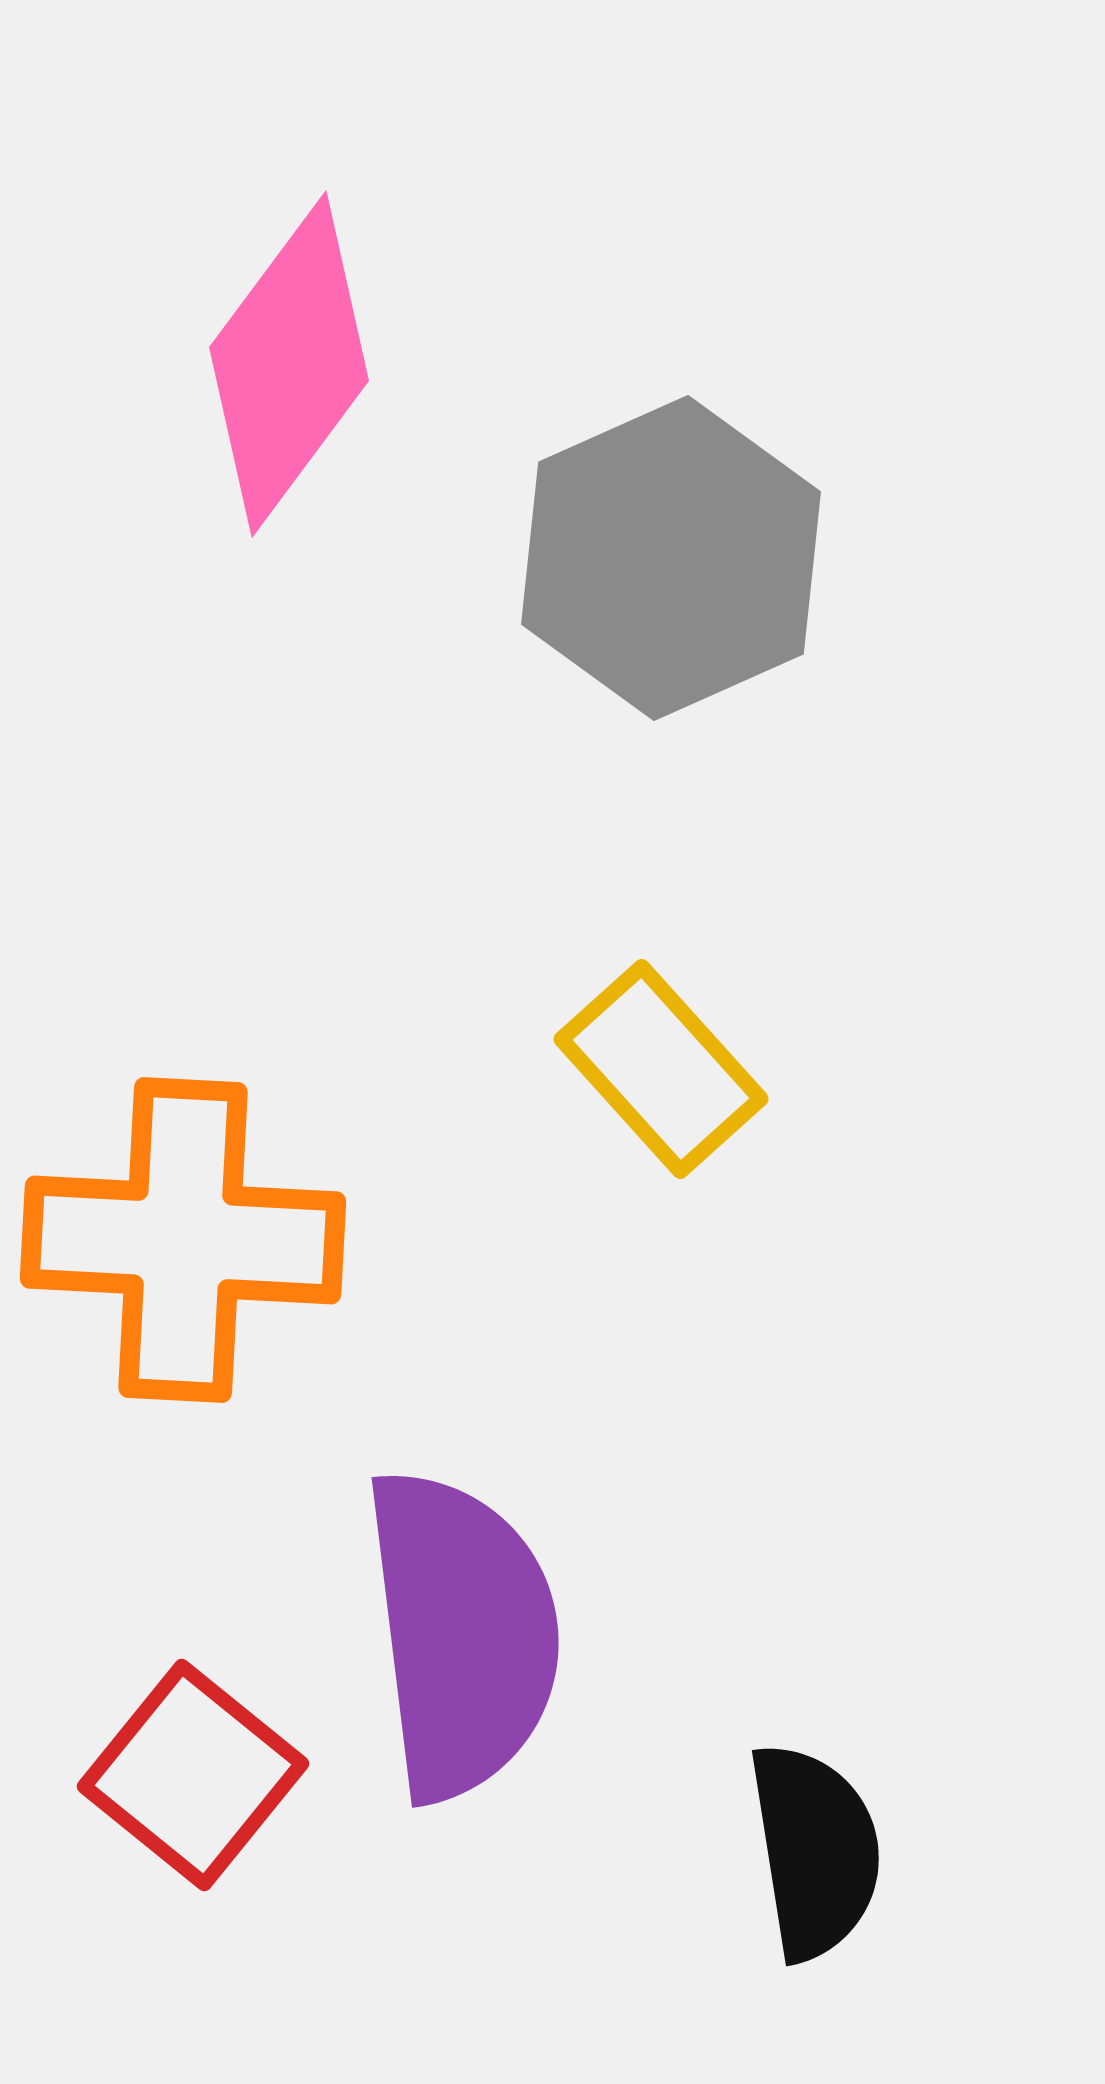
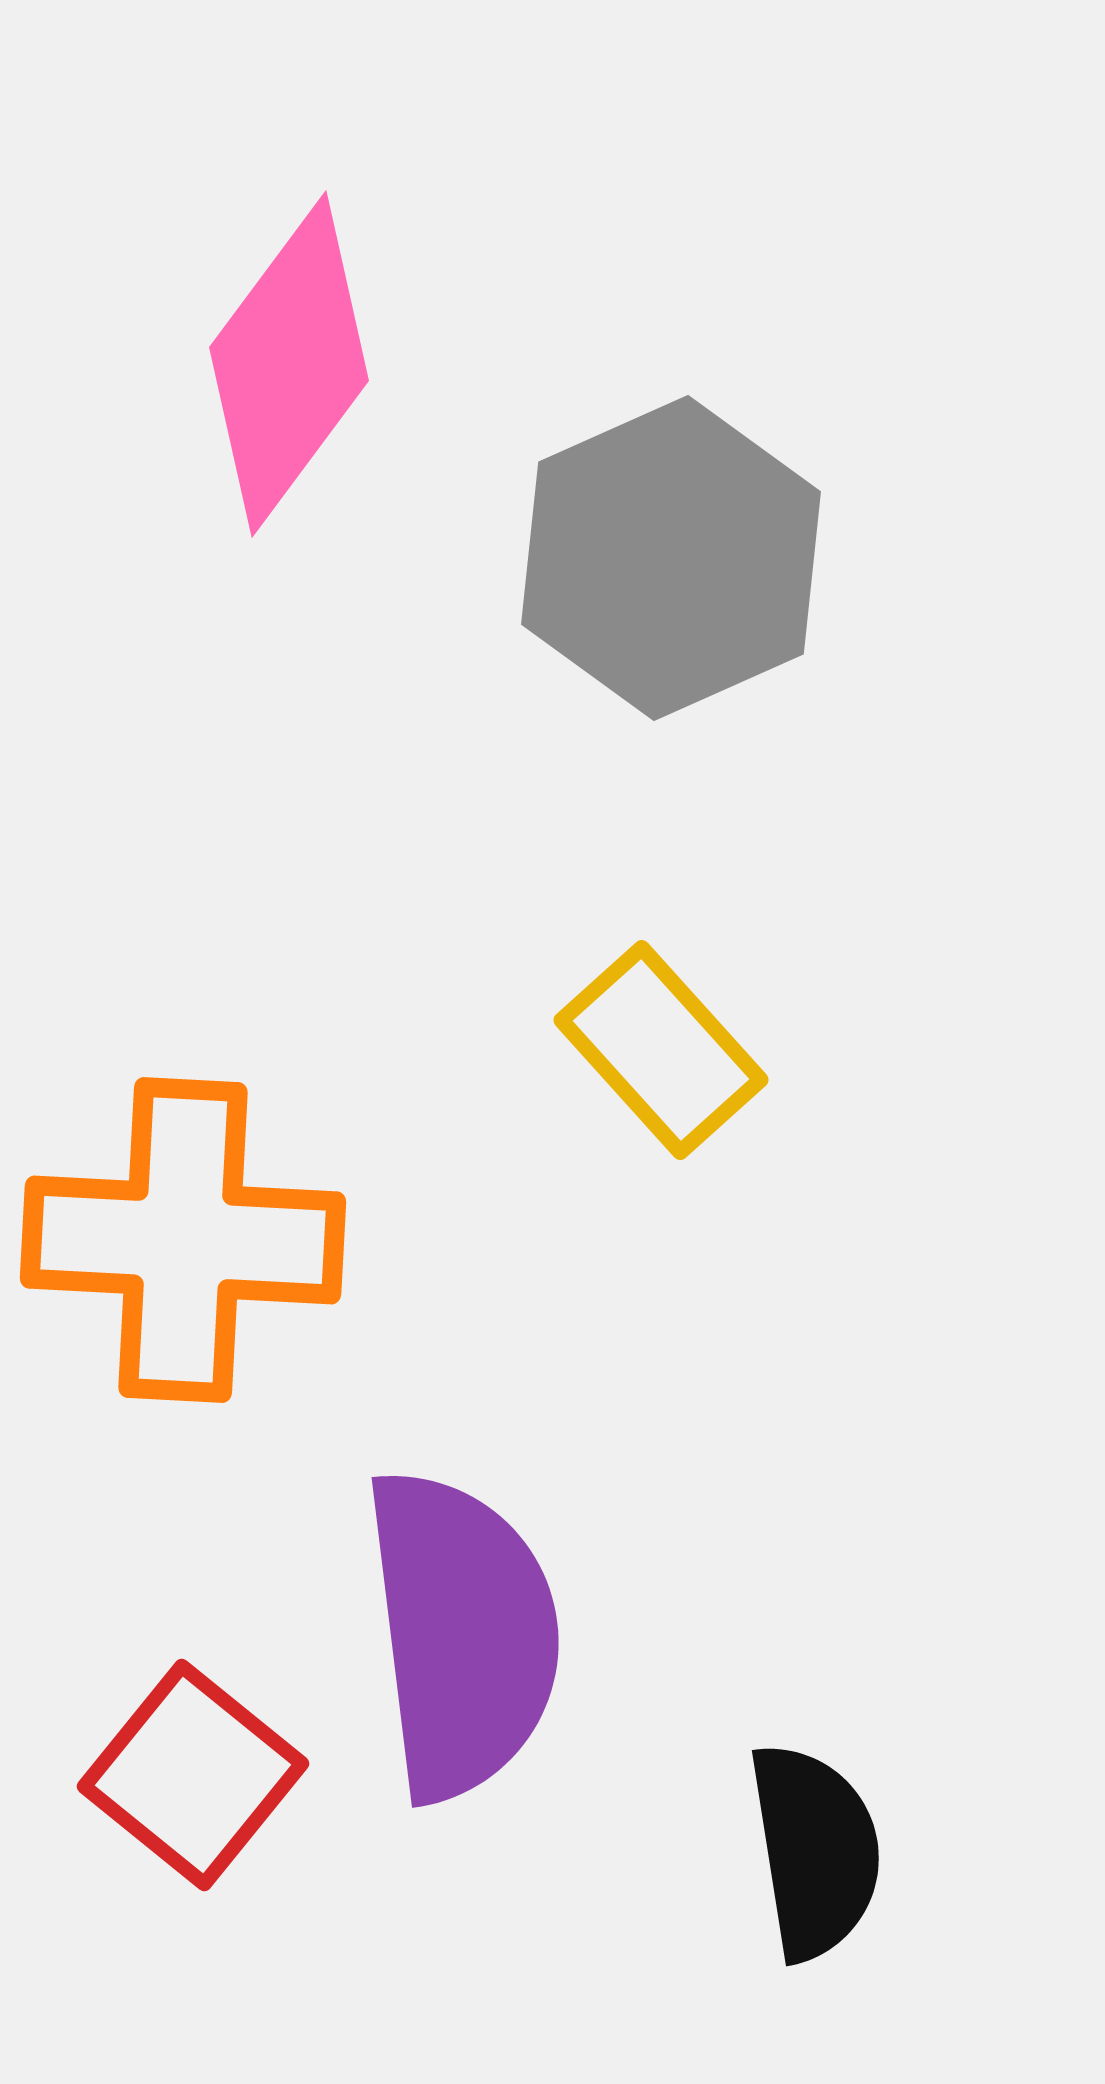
yellow rectangle: moved 19 px up
